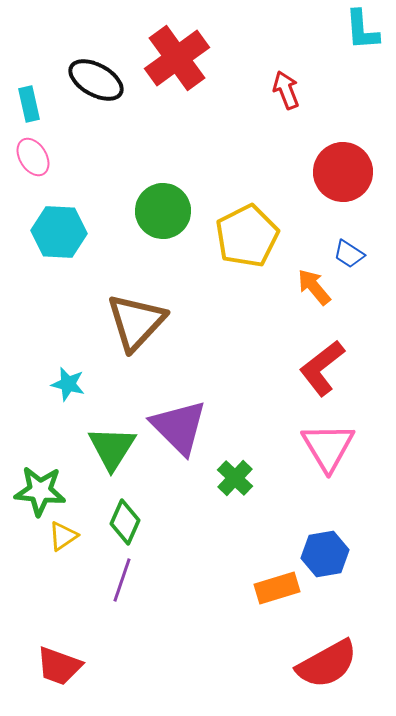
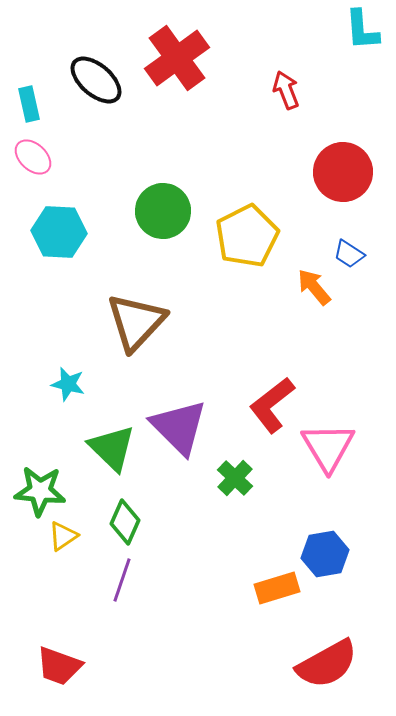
black ellipse: rotated 12 degrees clockwise
pink ellipse: rotated 15 degrees counterclockwise
red L-shape: moved 50 px left, 37 px down
green triangle: rotated 18 degrees counterclockwise
